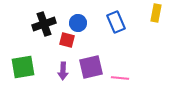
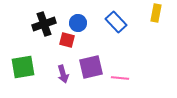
blue rectangle: rotated 20 degrees counterclockwise
purple arrow: moved 3 px down; rotated 18 degrees counterclockwise
